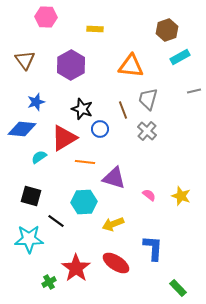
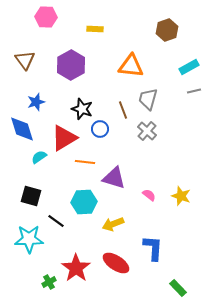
cyan rectangle: moved 9 px right, 10 px down
blue diamond: rotated 68 degrees clockwise
